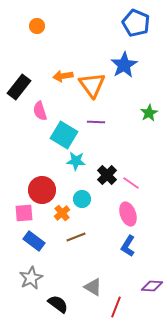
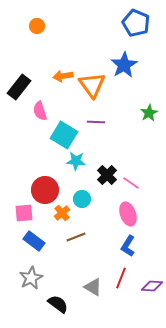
red circle: moved 3 px right
red line: moved 5 px right, 29 px up
